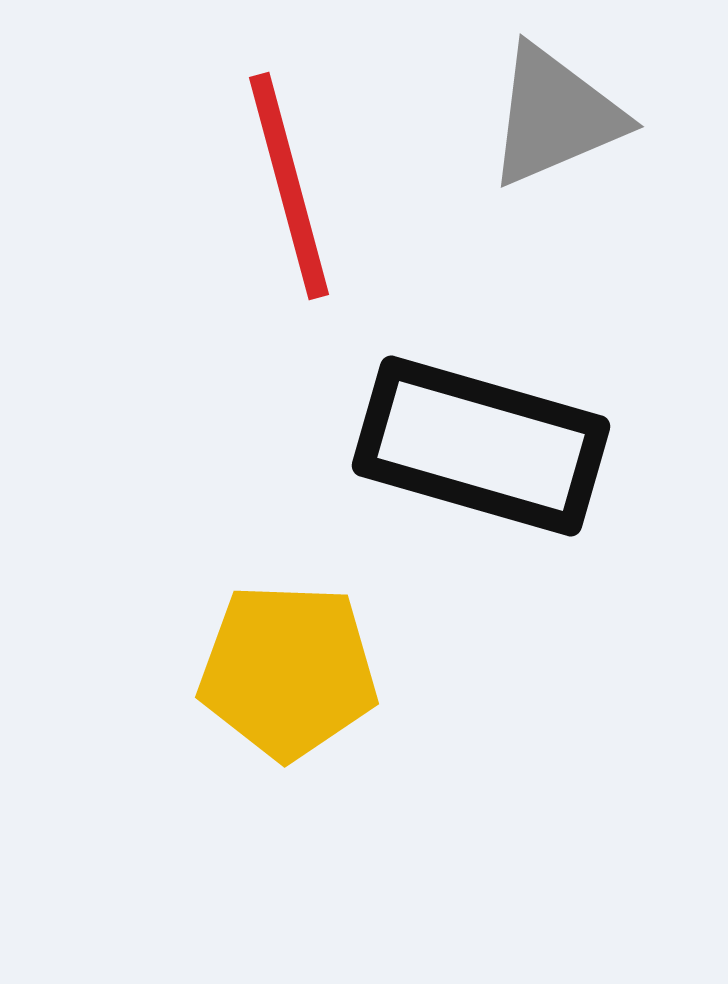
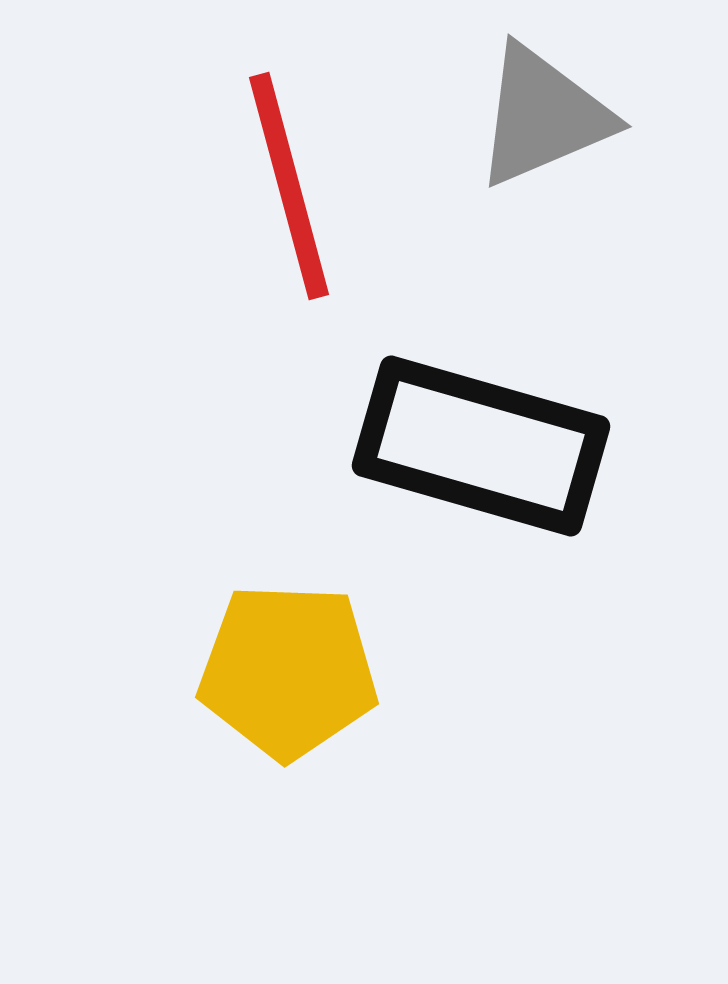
gray triangle: moved 12 px left
